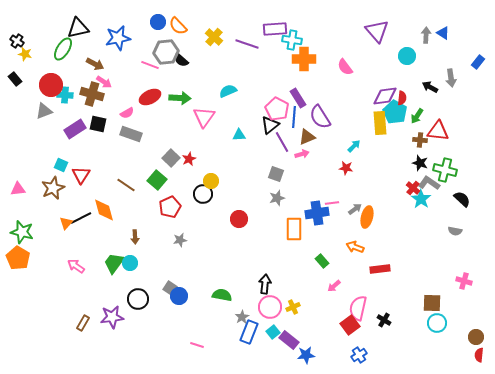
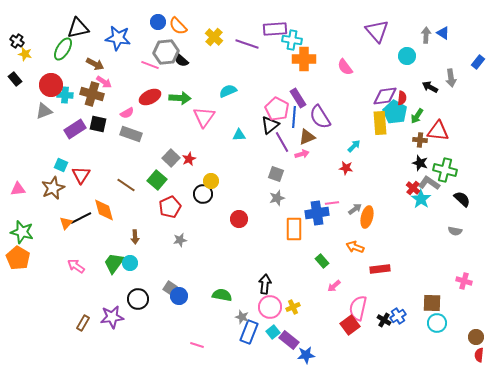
blue star at (118, 38): rotated 20 degrees clockwise
gray star at (242, 317): rotated 24 degrees counterclockwise
blue cross at (359, 355): moved 39 px right, 39 px up
